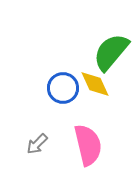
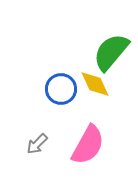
blue circle: moved 2 px left, 1 px down
pink semicircle: rotated 42 degrees clockwise
